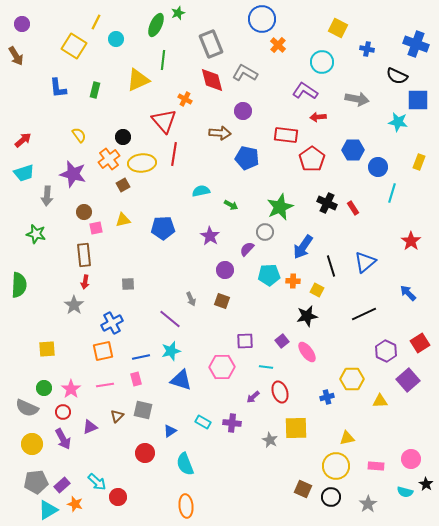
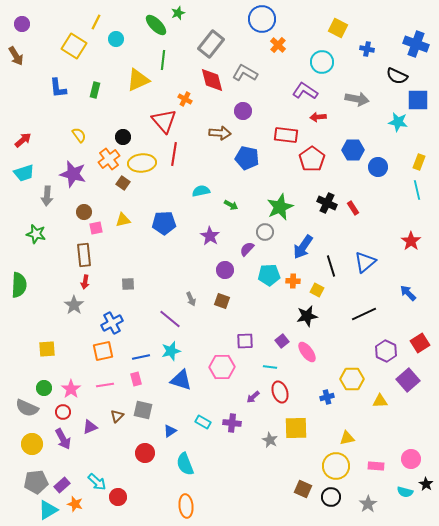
green ellipse at (156, 25): rotated 70 degrees counterclockwise
gray rectangle at (211, 44): rotated 60 degrees clockwise
brown square at (123, 185): moved 2 px up; rotated 24 degrees counterclockwise
cyan line at (392, 193): moved 25 px right, 3 px up; rotated 30 degrees counterclockwise
blue pentagon at (163, 228): moved 1 px right, 5 px up
cyan line at (266, 367): moved 4 px right
